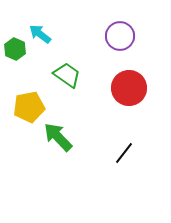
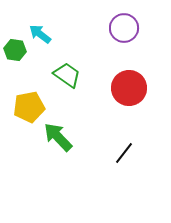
purple circle: moved 4 px right, 8 px up
green hexagon: moved 1 px down; rotated 15 degrees counterclockwise
